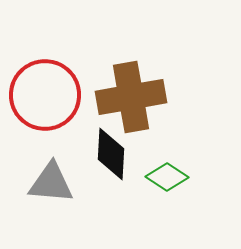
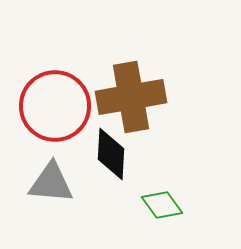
red circle: moved 10 px right, 11 px down
green diamond: moved 5 px left, 28 px down; rotated 21 degrees clockwise
